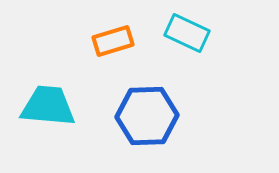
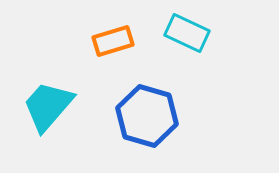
cyan trapezoid: rotated 54 degrees counterclockwise
blue hexagon: rotated 18 degrees clockwise
